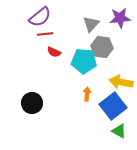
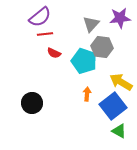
red semicircle: moved 1 px down
cyan pentagon: rotated 15 degrees clockwise
yellow arrow: rotated 20 degrees clockwise
